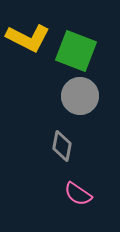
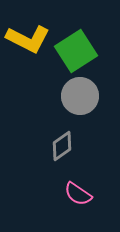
yellow L-shape: moved 1 px down
green square: rotated 36 degrees clockwise
gray diamond: rotated 44 degrees clockwise
